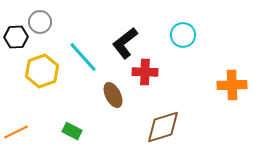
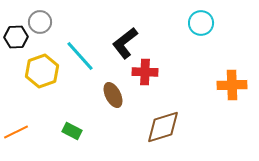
cyan circle: moved 18 px right, 12 px up
cyan line: moved 3 px left, 1 px up
